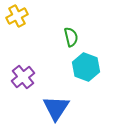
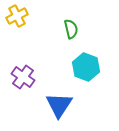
green semicircle: moved 8 px up
purple cross: rotated 15 degrees counterclockwise
blue triangle: moved 3 px right, 3 px up
